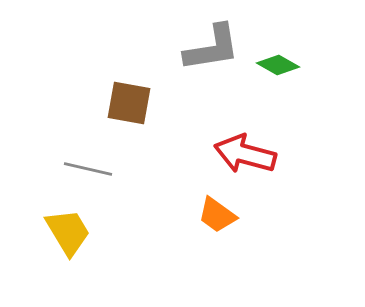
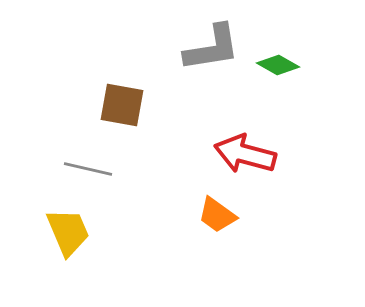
brown square: moved 7 px left, 2 px down
yellow trapezoid: rotated 8 degrees clockwise
